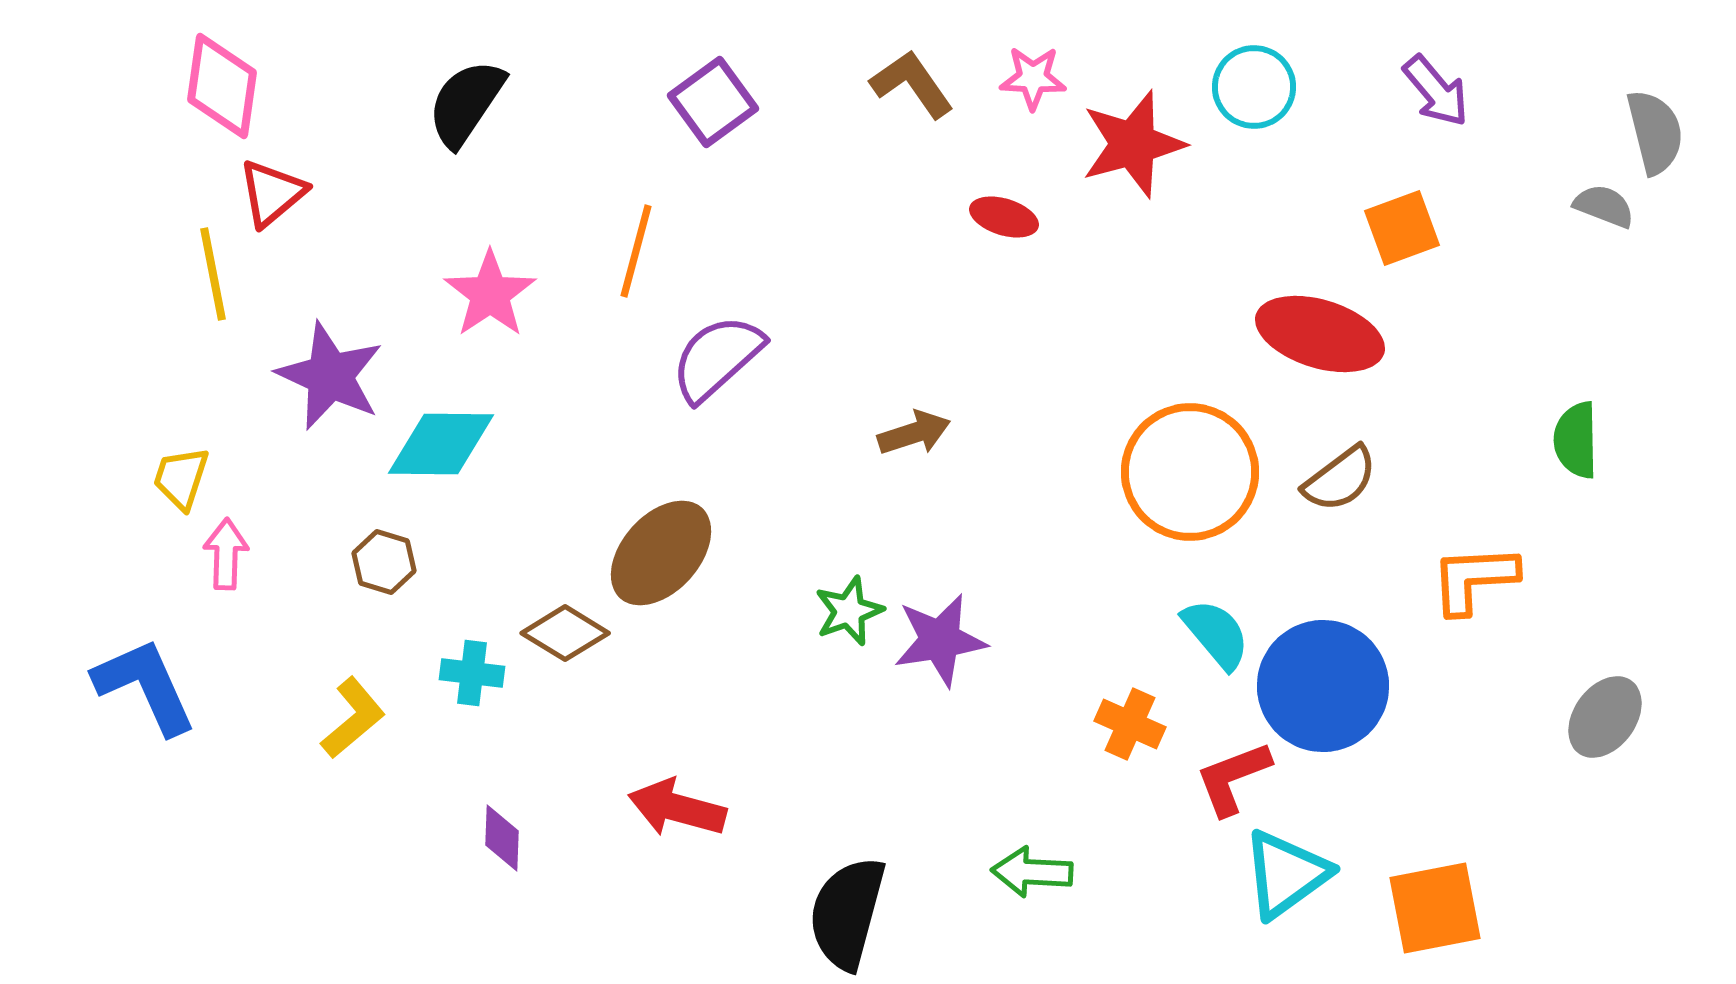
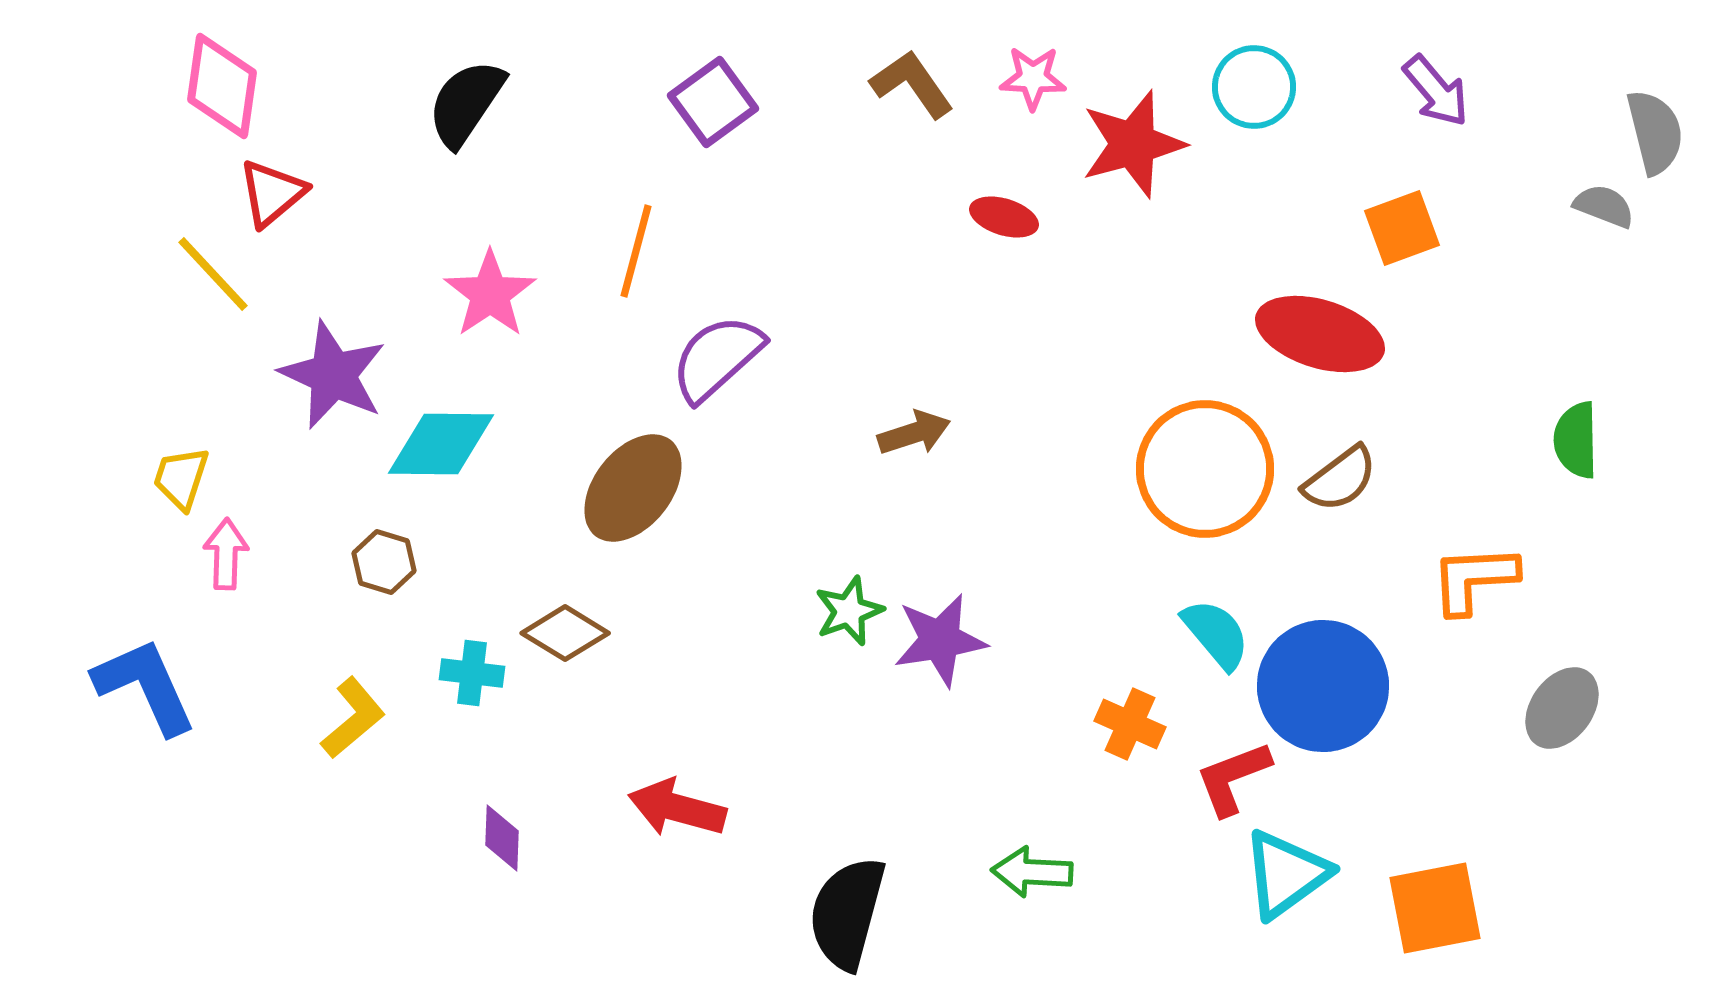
yellow line at (213, 274): rotated 32 degrees counterclockwise
purple star at (330, 376): moved 3 px right, 1 px up
orange circle at (1190, 472): moved 15 px right, 3 px up
brown ellipse at (661, 553): moved 28 px left, 65 px up; rotated 4 degrees counterclockwise
gray ellipse at (1605, 717): moved 43 px left, 9 px up
